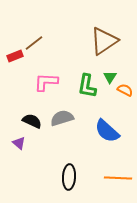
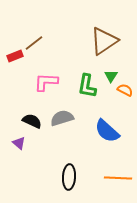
green triangle: moved 1 px right, 1 px up
